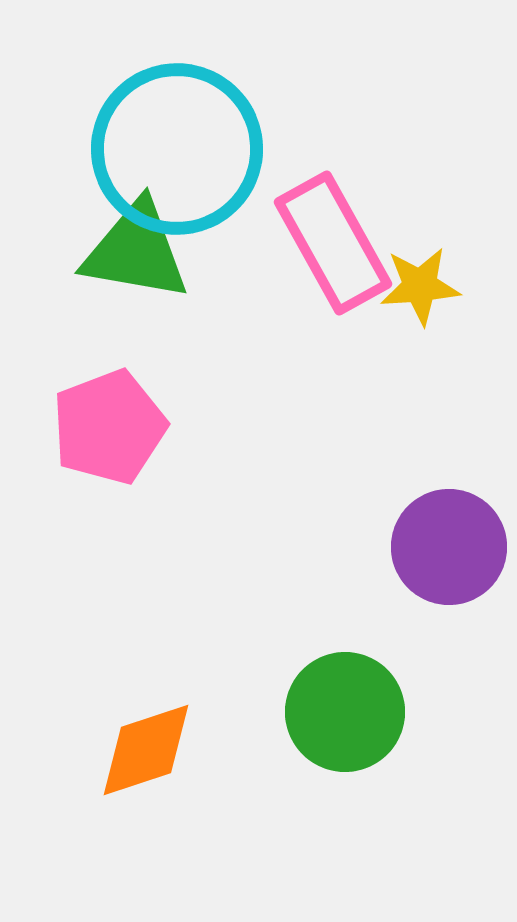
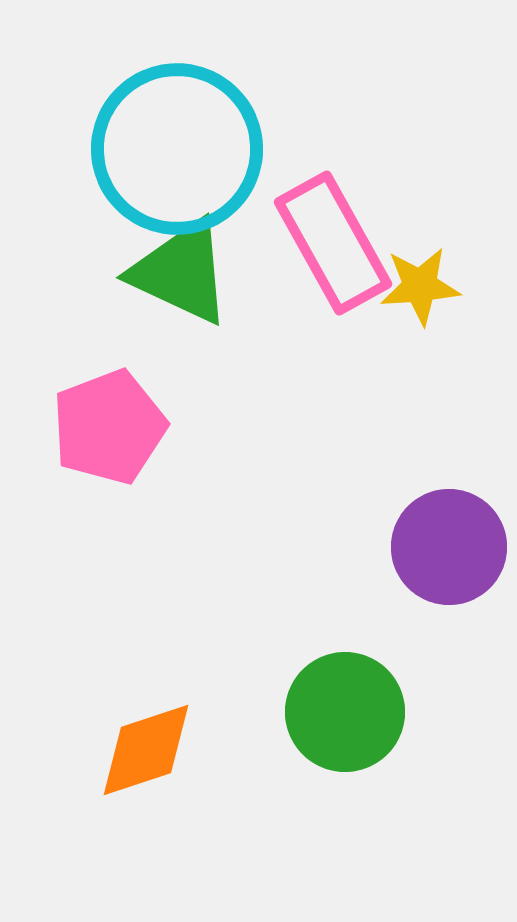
green triangle: moved 45 px right, 21 px down; rotated 15 degrees clockwise
